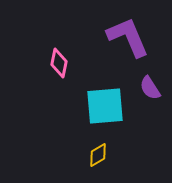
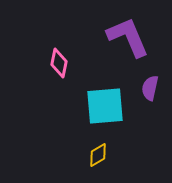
purple semicircle: rotated 45 degrees clockwise
